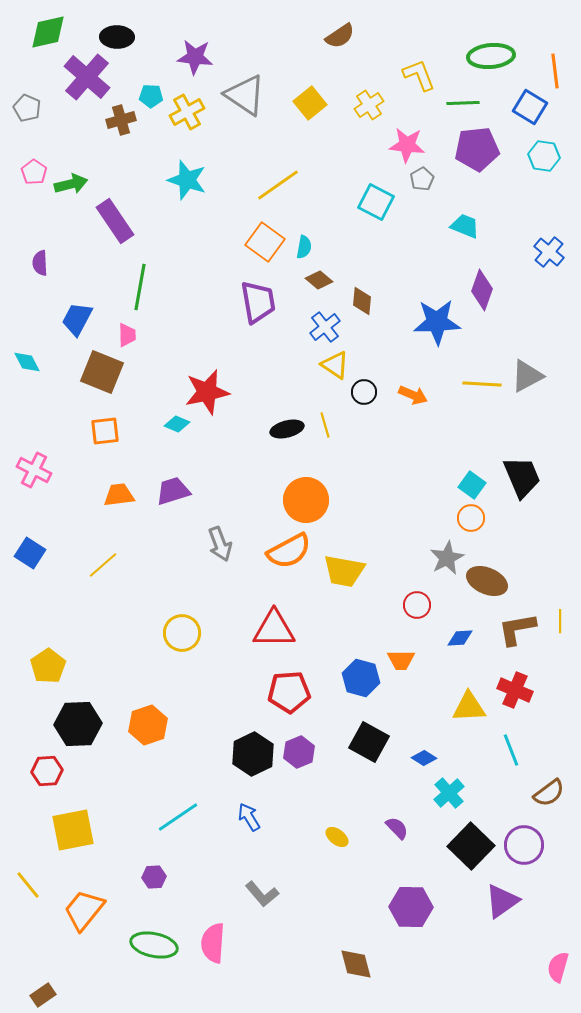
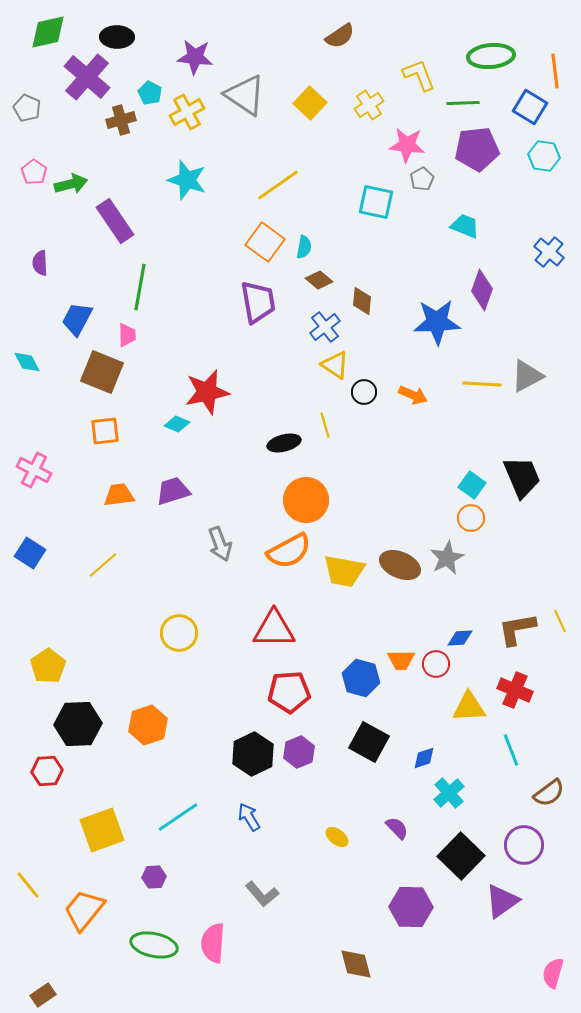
cyan pentagon at (151, 96): moved 1 px left, 3 px up; rotated 25 degrees clockwise
yellow square at (310, 103): rotated 8 degrees counterclockwise
cyan square at (376, 202): rotated 15 degrees counterclockwise
black ellipse at (287, 429): moved 3 px left, 14 px down
brown ellipse at (487, 581): moved 87 px left, 16 px up
red circle at (417, 605): moved 19 px right, 59 px down
yellow line at (560, 621): rotated 25 degrees counterclockwise
yellow circle at (182, 633): moved 3 px left
blue diamond at (424, 758): rotated 50 degrees counterclockwise
yellow square at (73, 830): moved 29 px right; rotated 9 degrees counterclockwise
black square at (471, 846): moved 10 px left, 10 px down
pink semicircle at (558, 967): moved 5 px left, 6 px down
